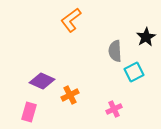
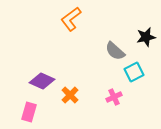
orange L-shape: moved 1 px up
black star: rotated 18 degrees clockwise
gray semicircle: rotated 45 degrees counterclockwise
orange cross: rotated 18 degrees counterclockwise
pink cross: moved 12 px up
